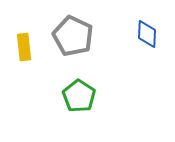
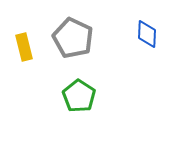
gray pentagon: moved 2 px down
yellow rectangle: rotated 8 degrees counterclockwise
